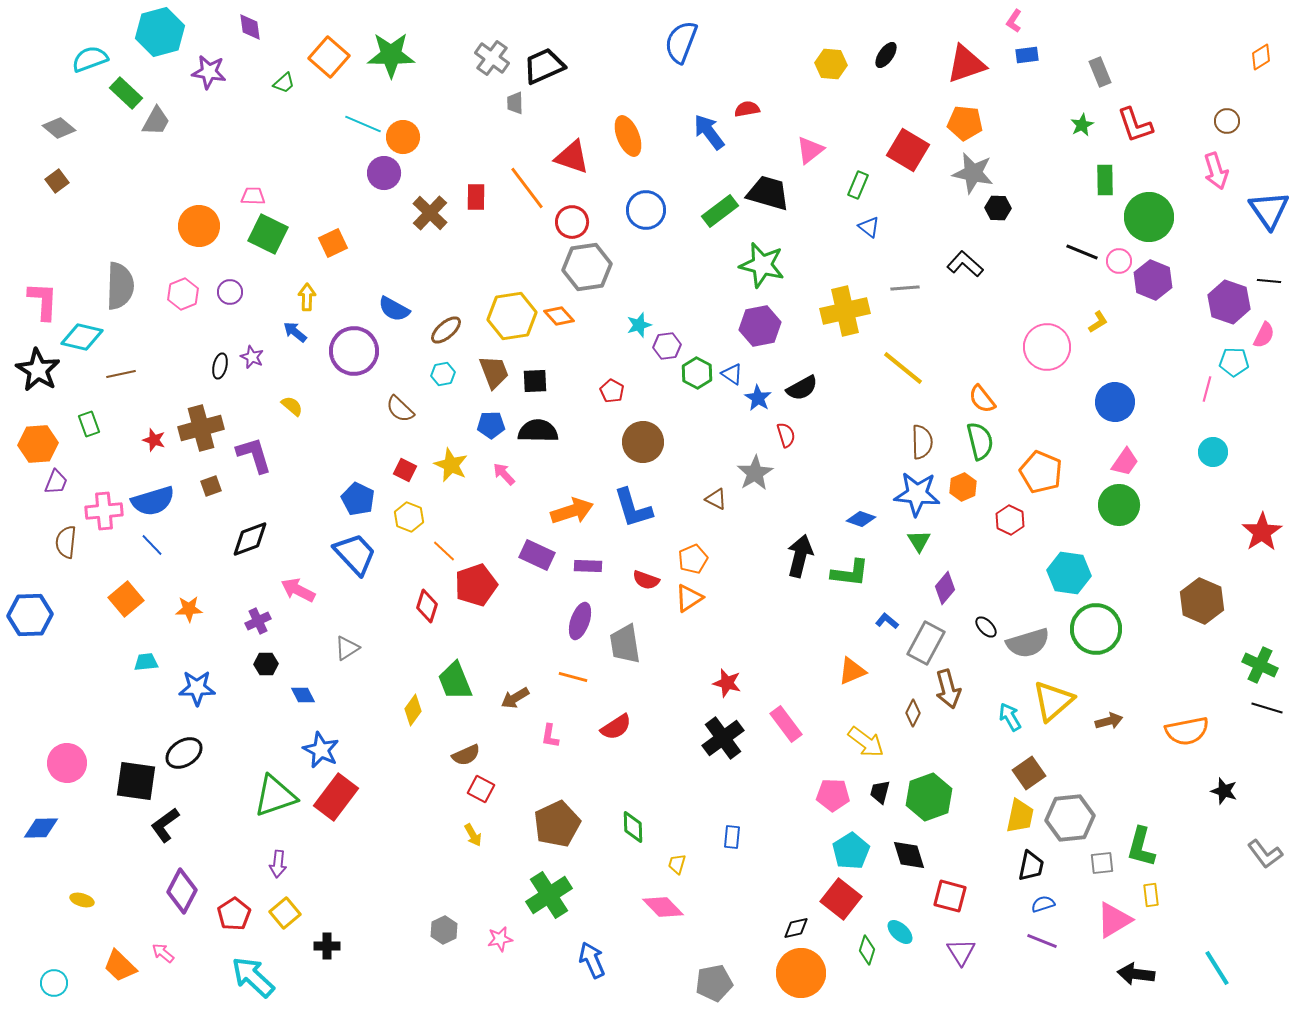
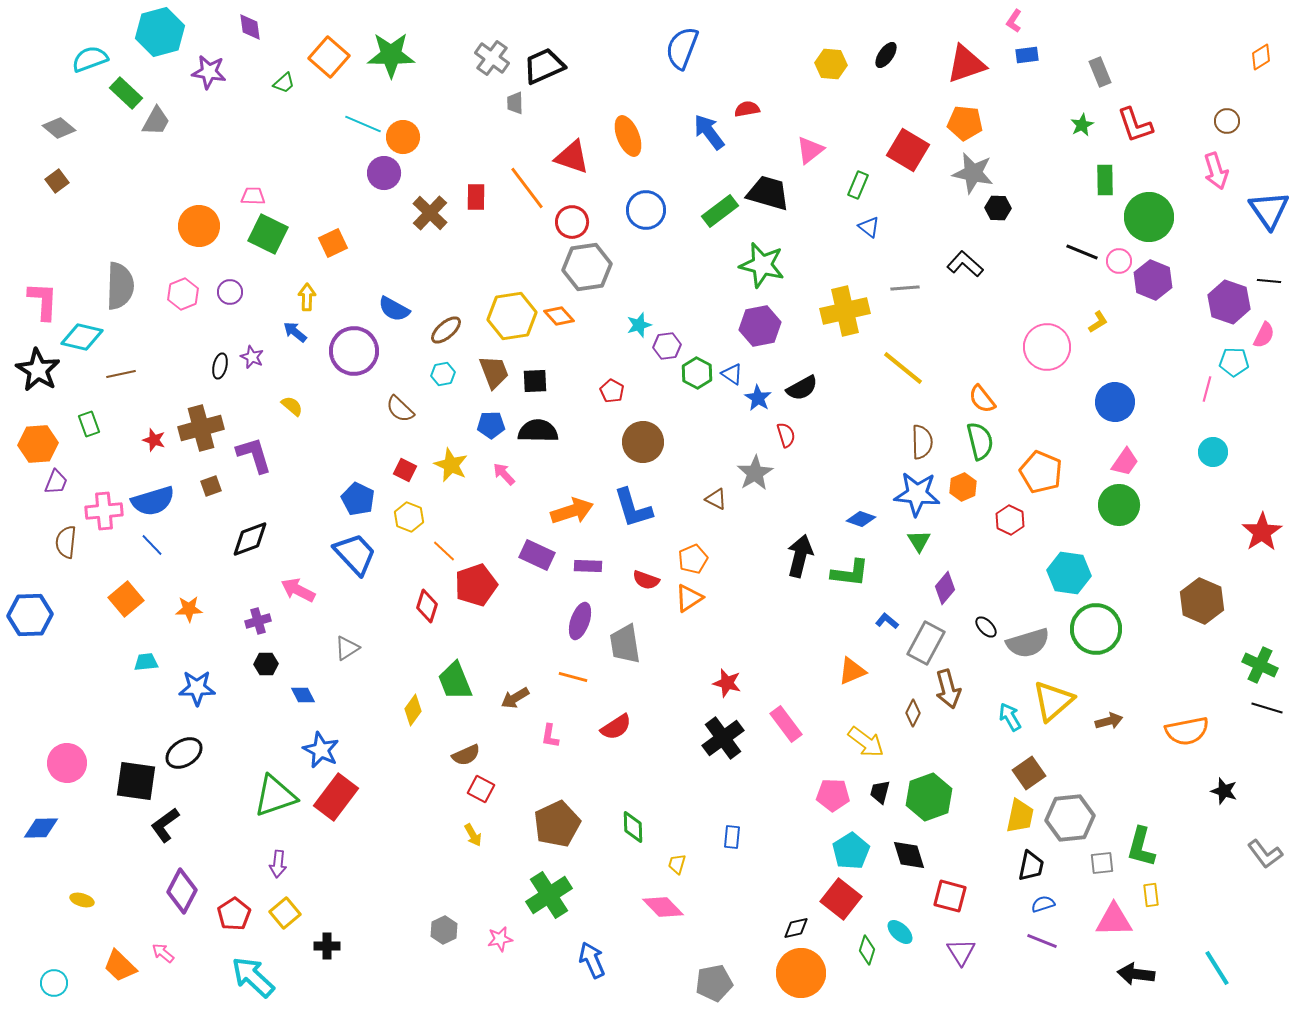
blue semicircle at (681, 42): moved 1 px right, 6 px down
purple cross at (258, 621): rotated 10 degrees clockwise
pink triangle at (1114, 920): rotated 30 degrees clockwise
